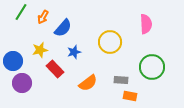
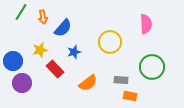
orange arrow: rotated 40 degrees counterclockwise
